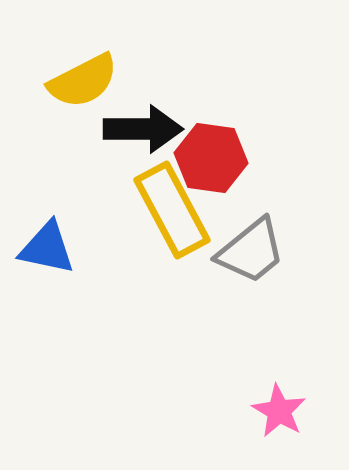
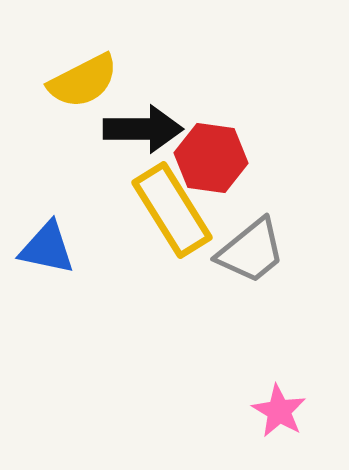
yellow rectangle: rotated 4 degrees counterclockwise
